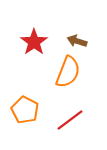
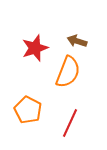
red star: moved 1 px right, 6 px down; rotated 16 degrees clockwise
orange pentagon: moved 3 px right
red line: moved 3 px down; rotated 28 degrees counterclockwise
